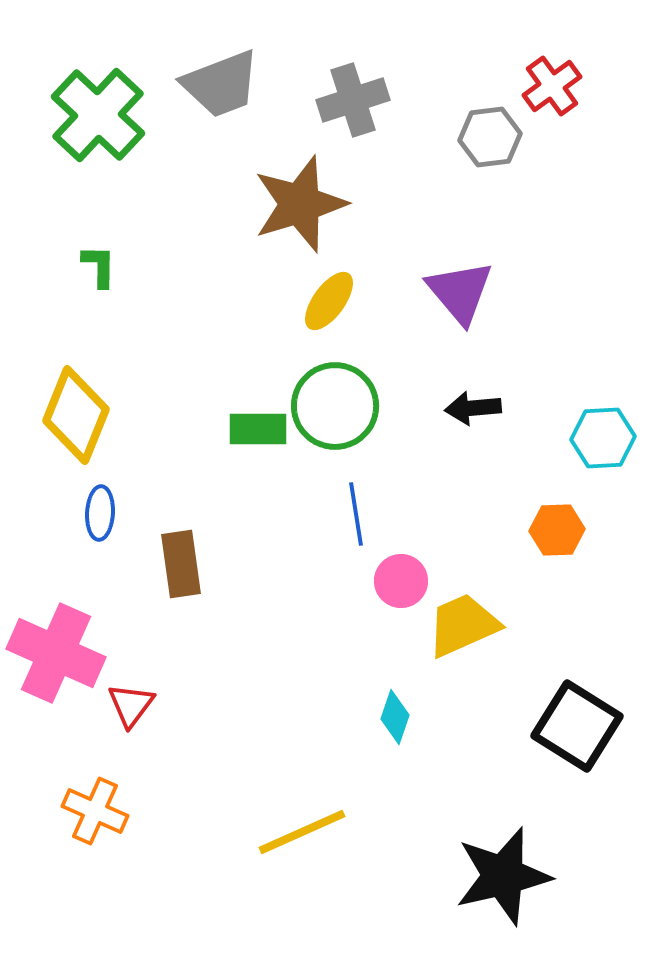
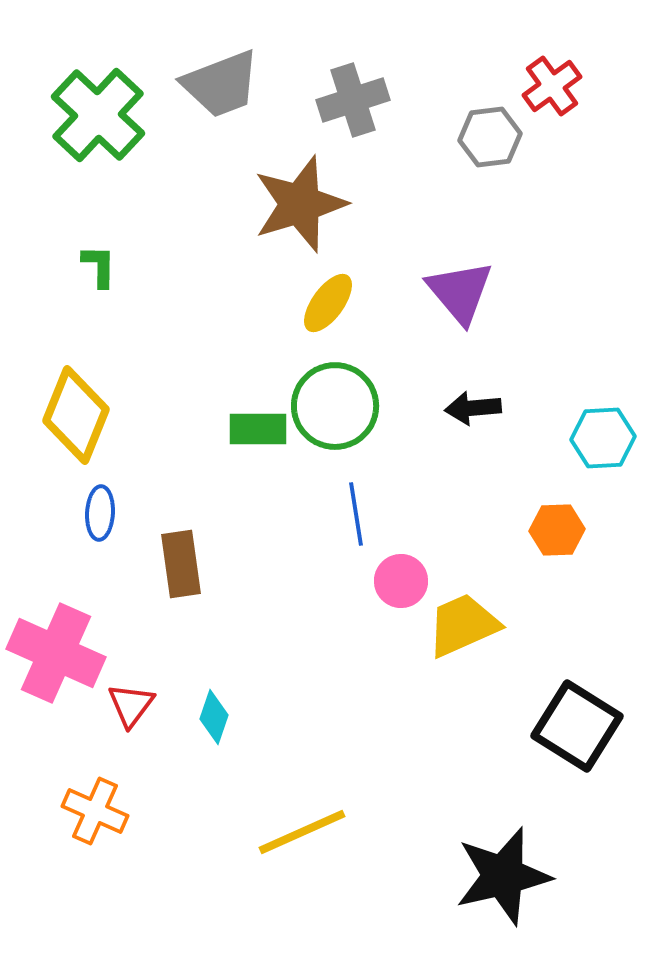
yellow ellipse: moved 1 px left, 2 px down
cyan diamond: moved 181 px left
